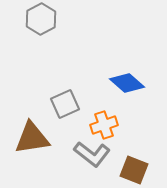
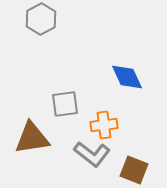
blue diamond: moved 6 px up; rotated 24 degrees clockwise
gray square: rotated 16 degrees clockwise
orange cross: rotated 12 degrees clockwise
